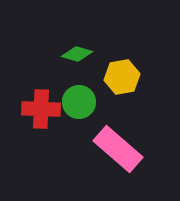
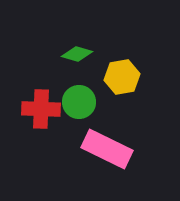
pink rectangle: moved 11 px left; rotated 15 degrees counterclockwise
